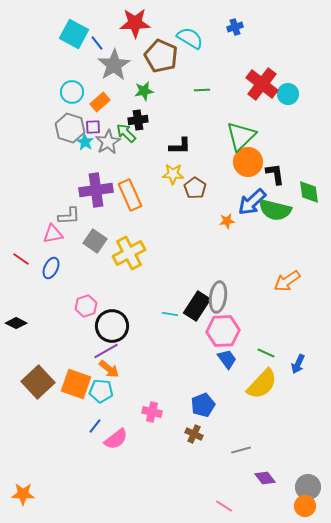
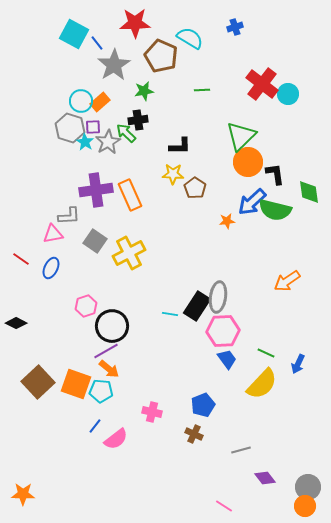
cyan circle at (72, 92): moved 9 px right, 9 px down
